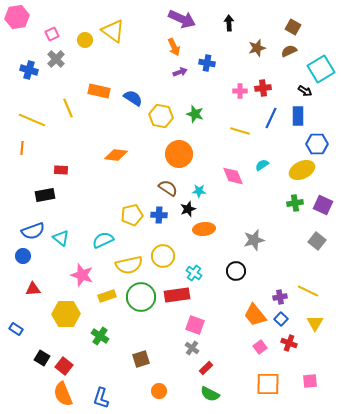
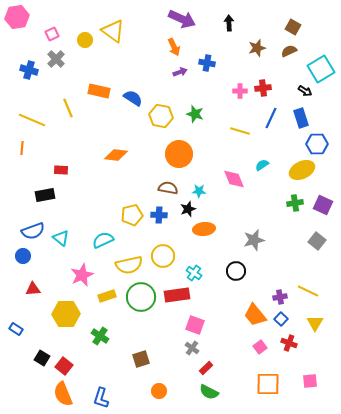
blue rectangle at (298, 116): moved 3 px right, 2 px down; rotated 18 degrees counterclockwise
pink diamond at (233, 176): moved 1 px right, 3 px down
brown semicircle at (168, 188): rotated 24 degrees counterclockwise
pink star at (82, 275): rotated 30 degrees clockwise
green semicircle at (210, 394): moved 1 px left, 2 px up
